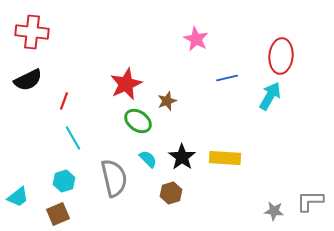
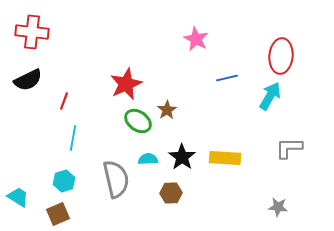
brown star: moved 9 px down; rotated 12 degrees counterclockwise
cyan line: rotated 40 degrees clockwise
cyan semicircle: rotated 48 degrees counterclockwise
gray semicircle: moved 2 px right, 1 px down
brown hexagon: rotated 15 degrees clockwise
cyan trapezoid: rotated 110 degrees counterclockwise
gray L-shape: moved 21 px left, 53 px up
gray star: moved 4 px right, 4 px up
